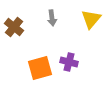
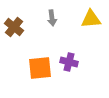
yellow triangle: rotated 45 degrees clockwise
orange square: rotated 10 degrees clockwise
